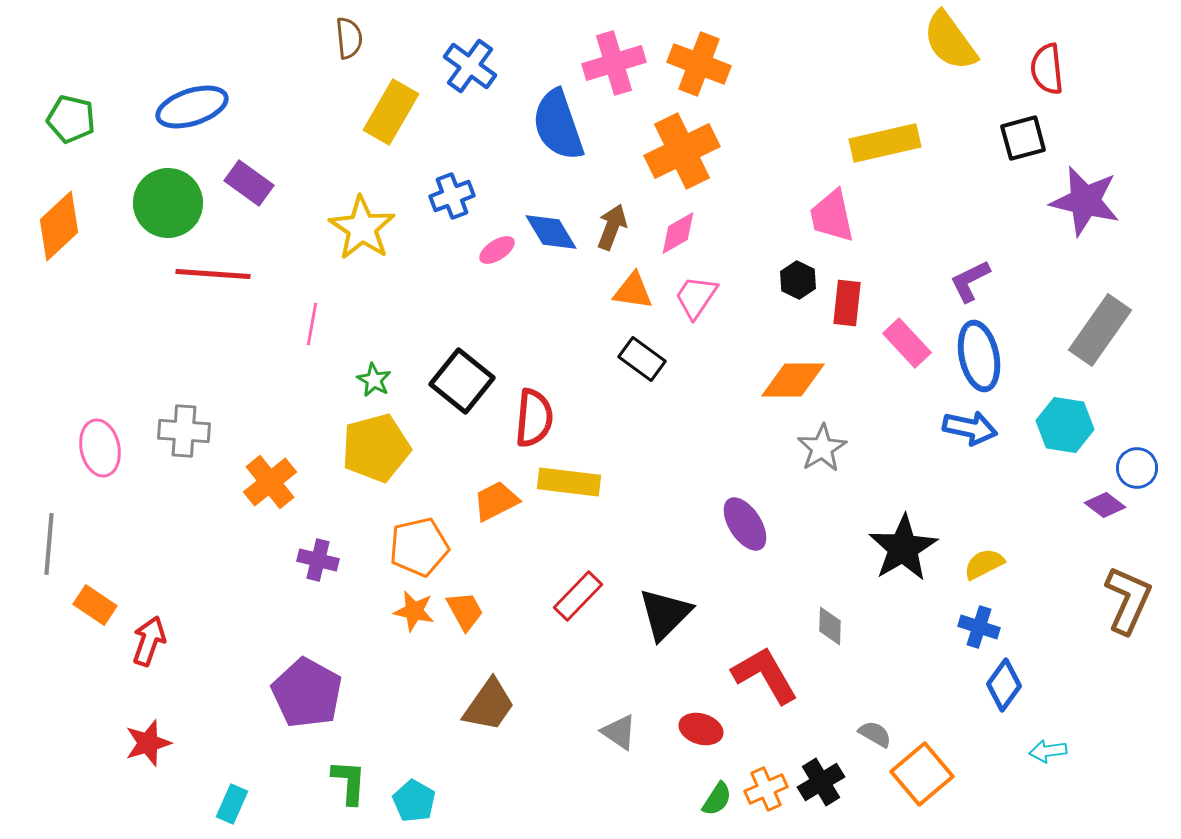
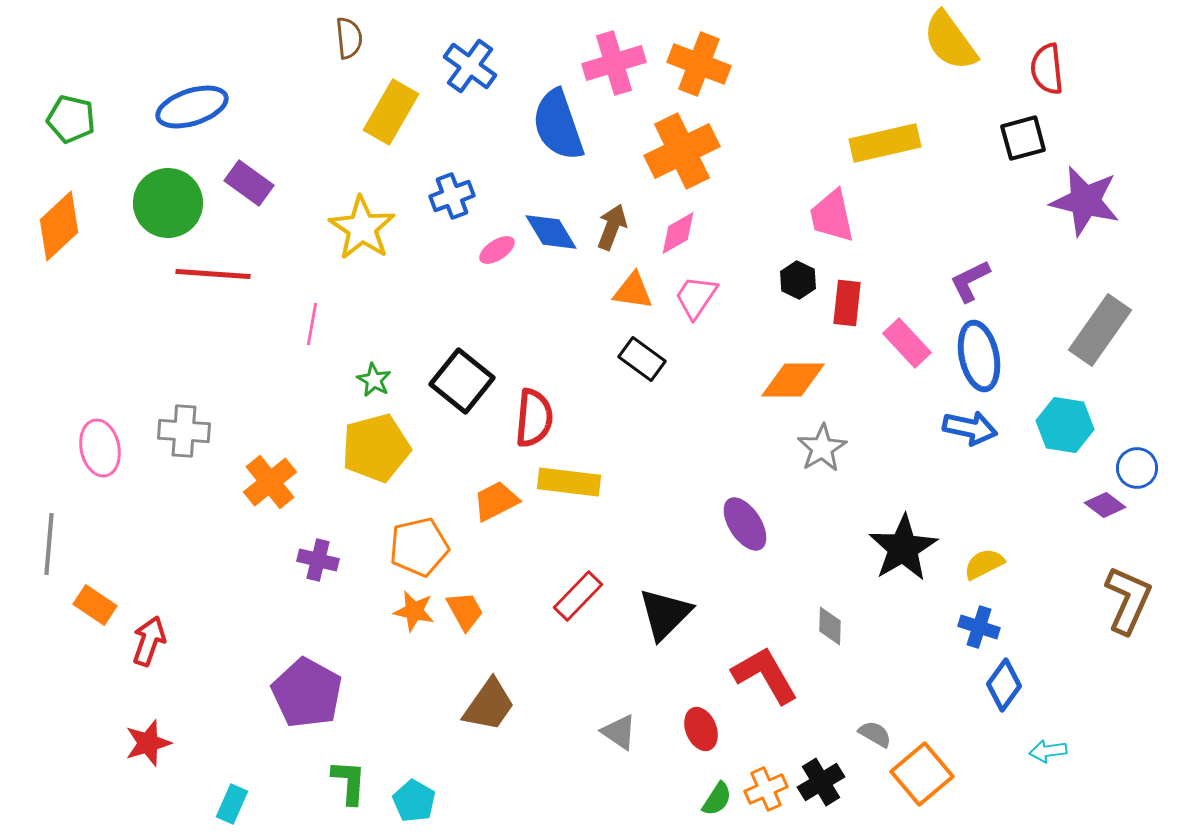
red ellipse at (701, 729): rotated 51 degrees clockwise
